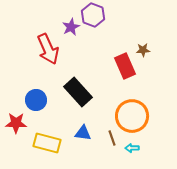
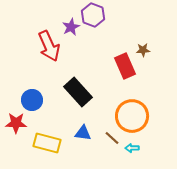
red arrow: moved 1 px right, 3 px up
blue circle: moved 4 px left
brown line: rotated 28 degrees counterclockwise
